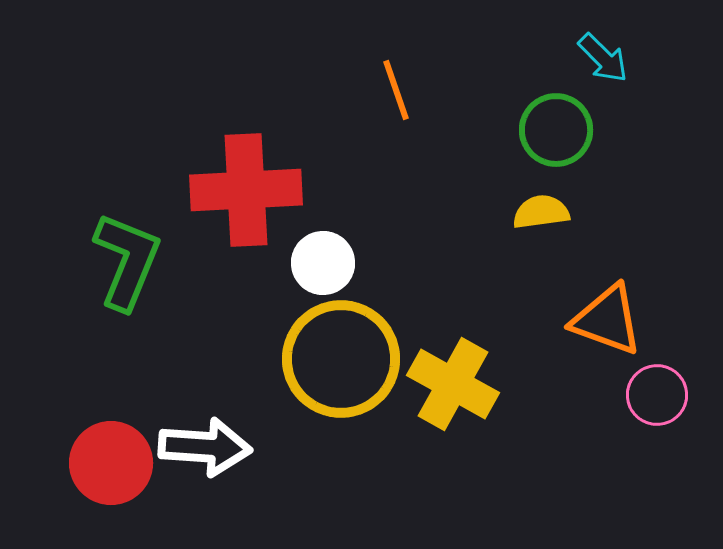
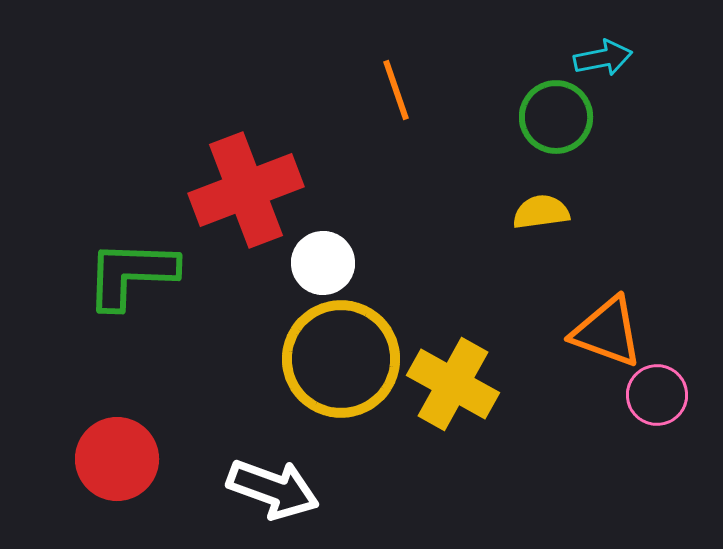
cyan arrow: rotated 56 degrees counterclockwise
green circle: moved 13 px up
red cross: rotated 18 degrees counterclockwise
green L-shape: moved 4 px right, 13 px down; rotated 110 degrees counterclockwise
orange triangle: moved 12 px down
white arrow: moved 68 px right, 42 px down; rotated 16 degrees clockwise
red circle: moved 6 px right, 4 px up
